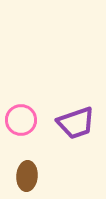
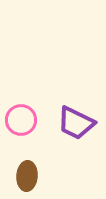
purple trapezoid: rotated 45 degrees clockwise
